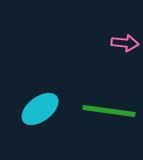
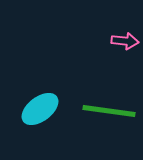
pink arrow: moved 2 px up
